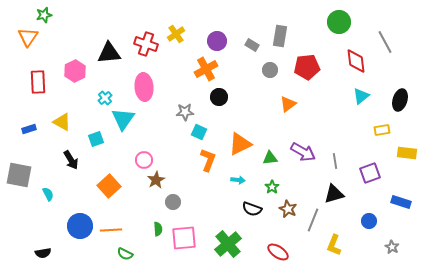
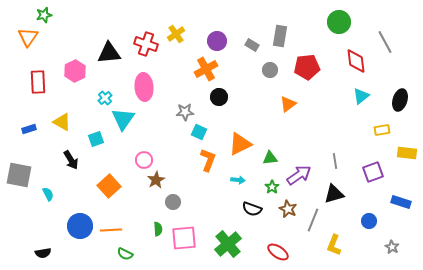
purple arrow at (303, 152): moved 4 px left, 23 px down; rotated 65 degrees counterclockwise
purple square at (370, 173): moved 3 px right, 1 px up
